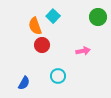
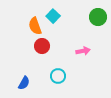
red circle: moved 1 px down
